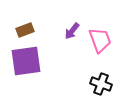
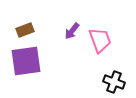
black cross: moved 13 px right, 2 px up
